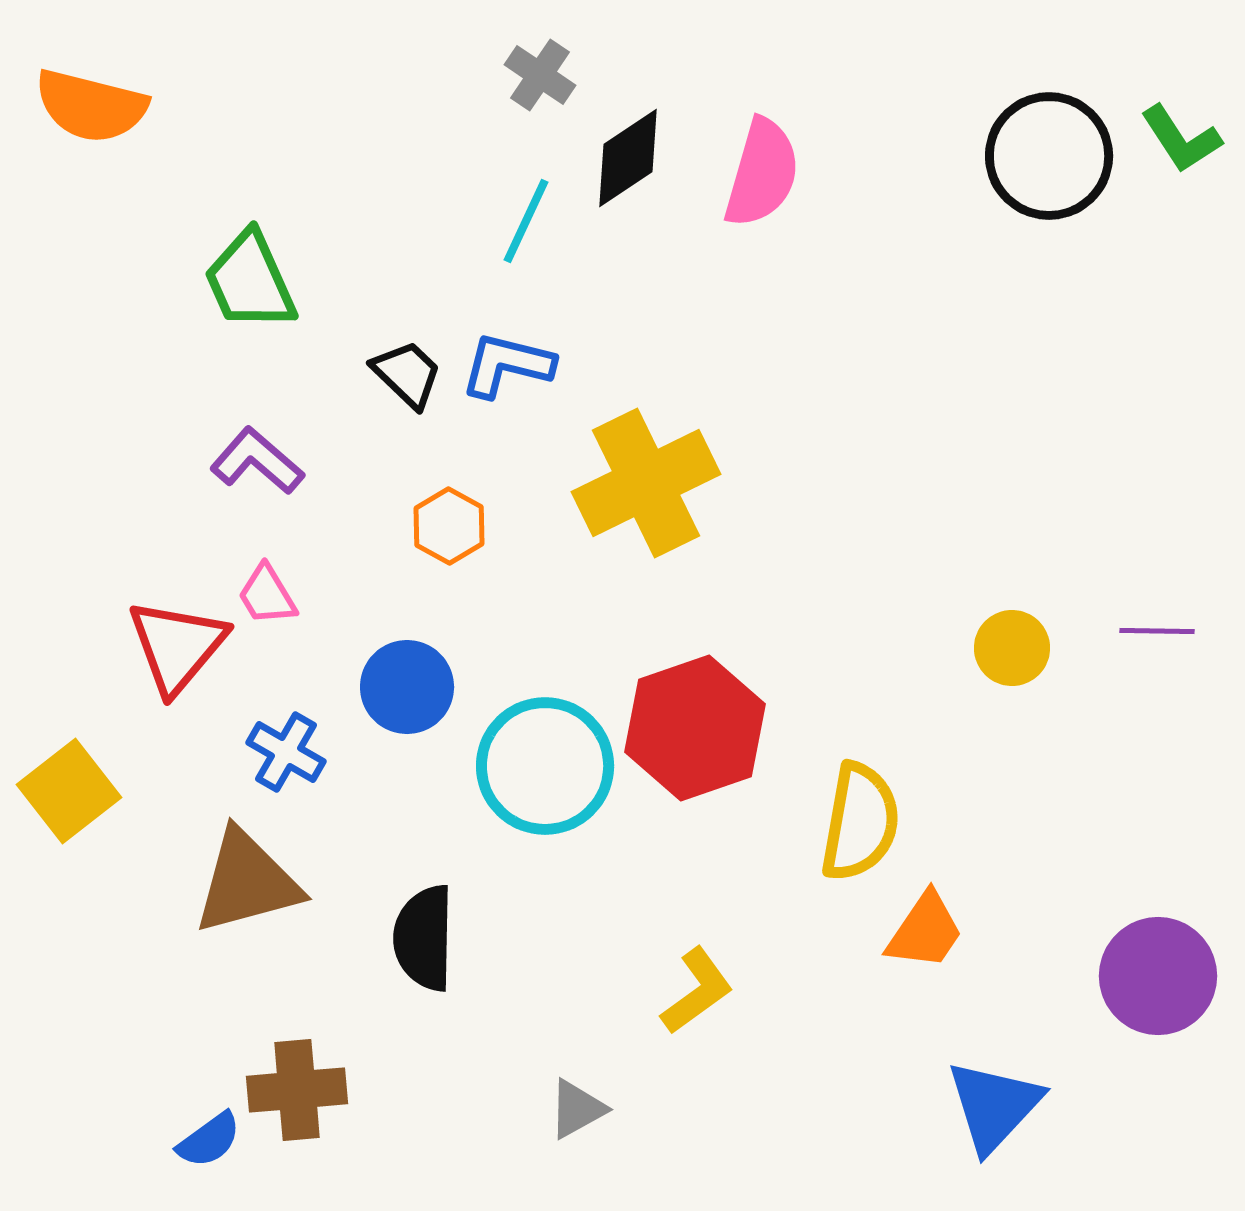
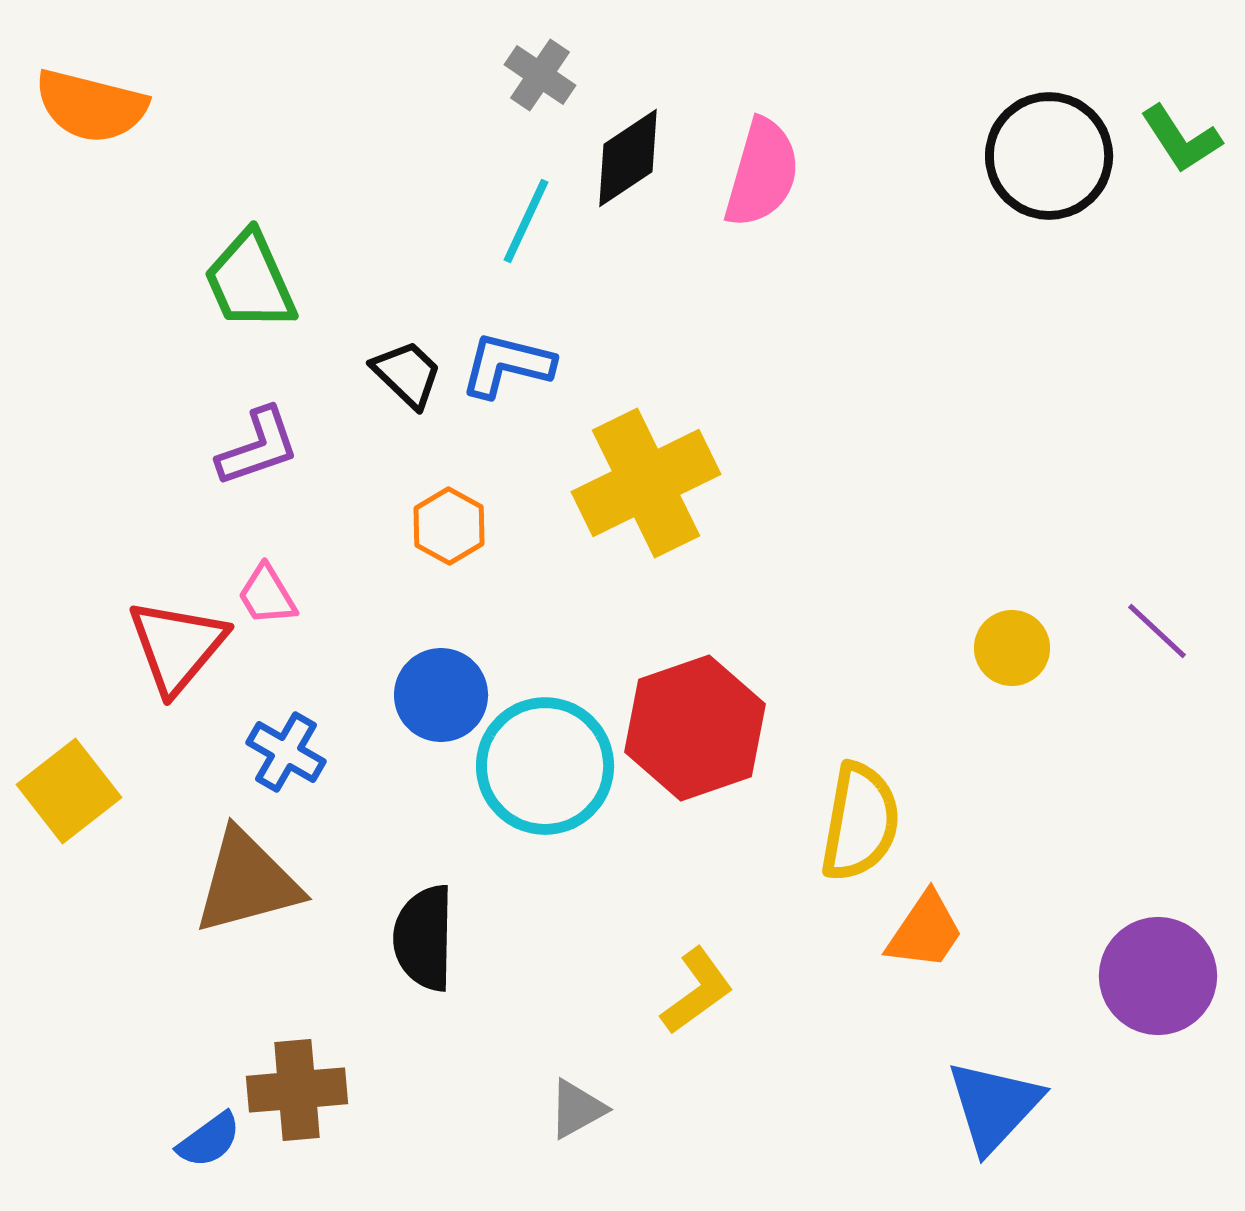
purple L-shape: moved 1 px right, 14 px up; rotated 120 degrees clockwise
purple line: rotated 42 degrees clockwise
blue circle: moved 34 px right, 8 px down
